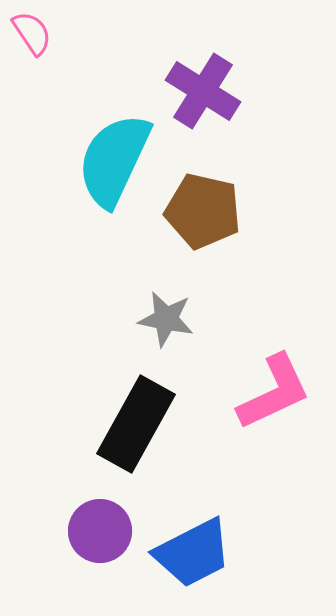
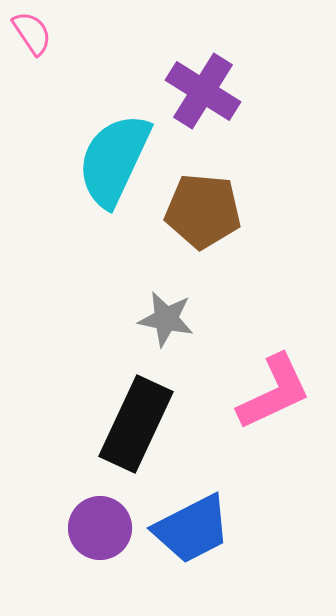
brown pentagon: rotated 8 degrees counterclockwise
black rectangle: rotated 4 degrees counterclockwise
purple circle: moved 3 px up
blue trapezoid: moved 1 px left, 24 px up
